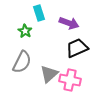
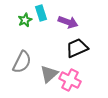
cyan rectangle: moved 2 px right
purple arrow: moved 1 px left, 1 px up
green star: moved 11 px up; rotated 16 degrees clockwise
pink cross: rotated 15 degrees clockwise
